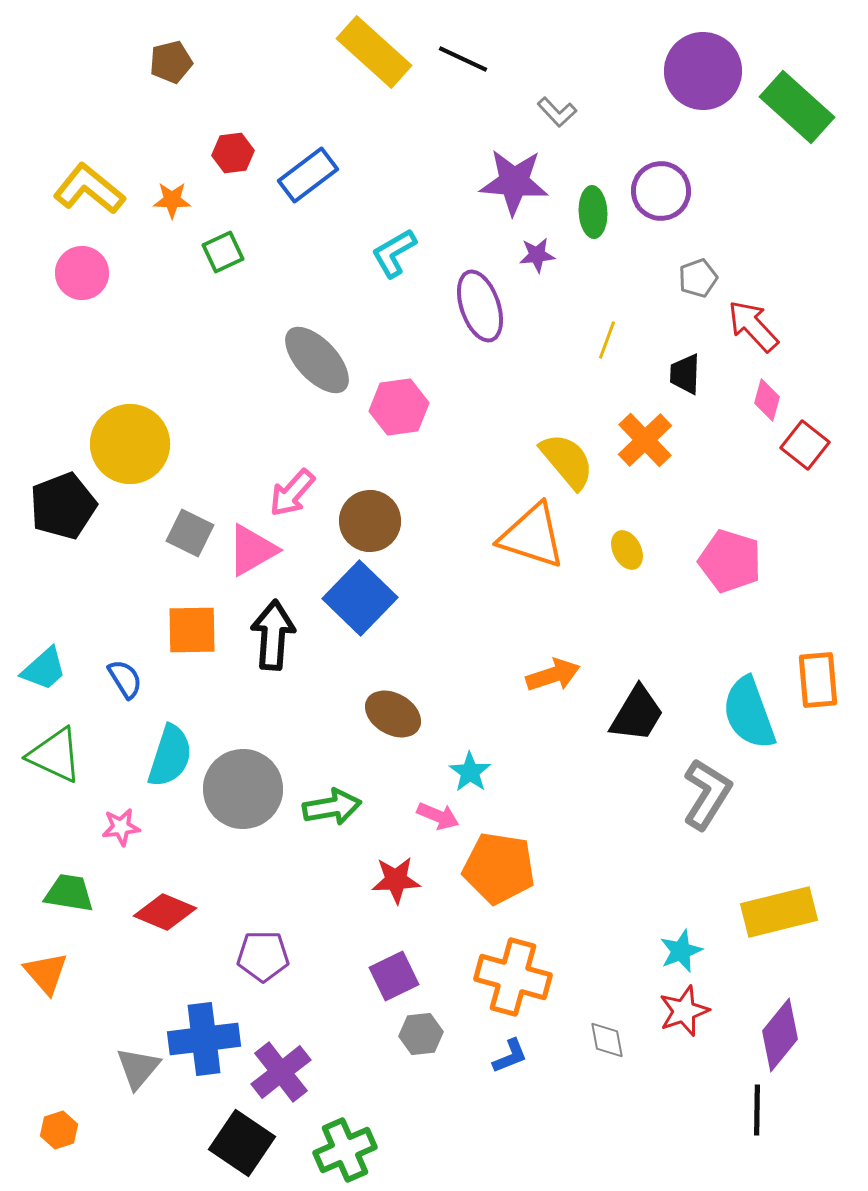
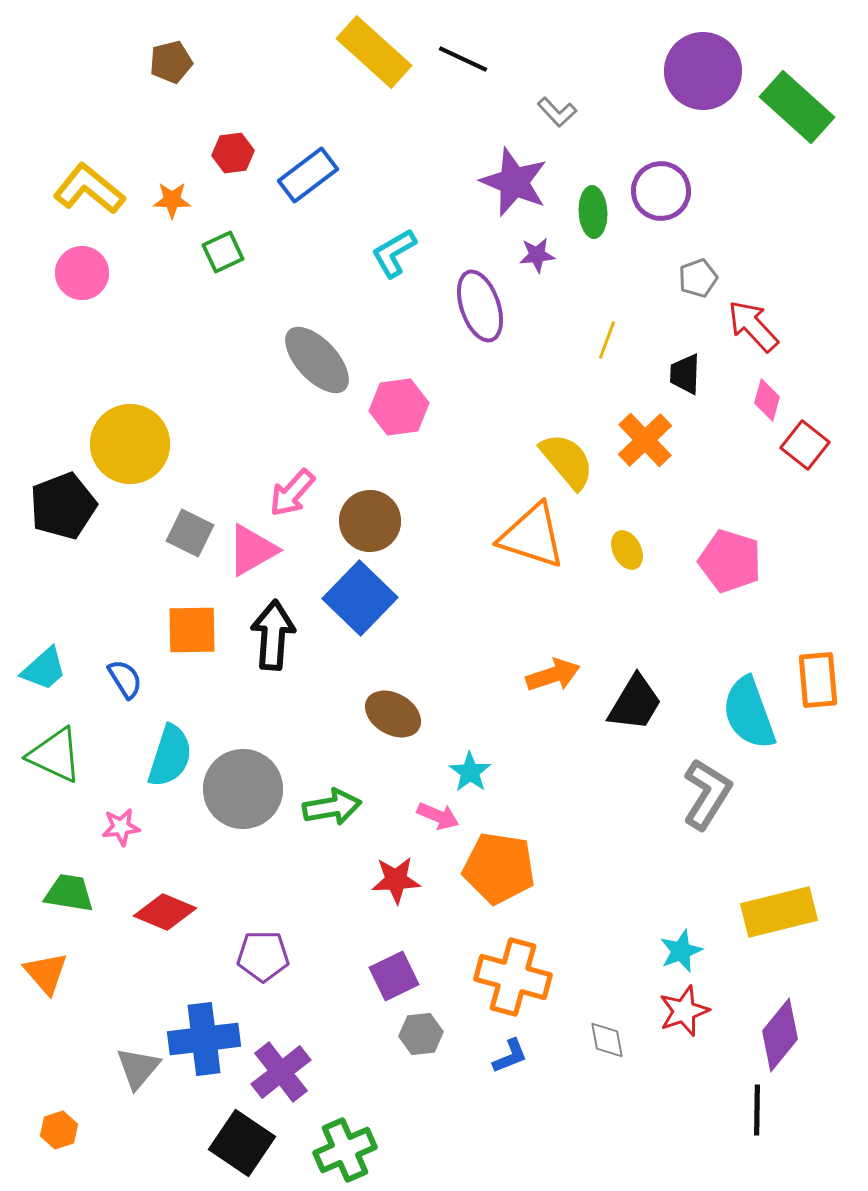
purple star at (514, 182): rotated 18 degrees clockwise
black trapezoid at (637, 714): moved 2 px left, 11 px up
